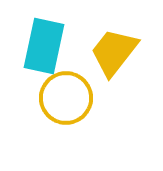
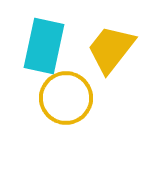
yellow trapezoid: moved 3 px left, 3 px up
